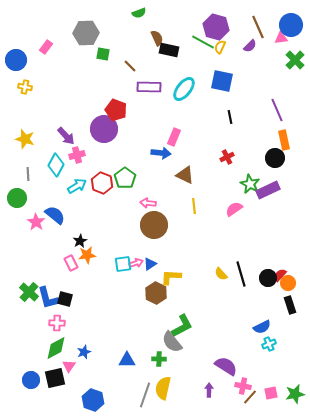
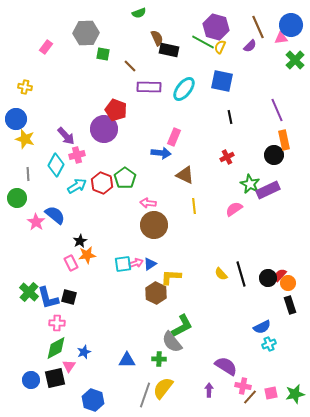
blue circle at (16, 60): moved 59 px down
black circle at (275, 158): moved 1 px left, 3 px up
black square at (65, 299): moved 4 px right, 2 px up
yellow semicircle at (163, 388): rotated 25 degrees clockwise
